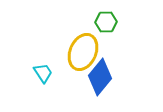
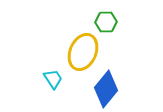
cyan trapezoid: moved 10 px right, 6 px down
blue diamond: moved 6 px right, 12 px down
